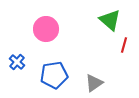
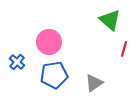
pink circle: moved 3 px right, 13 px down
red line: moved 4 px down
